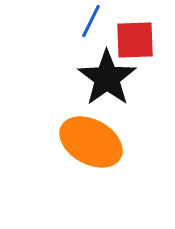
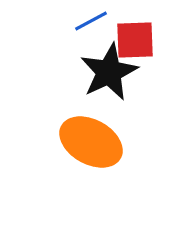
blue line: rotated 36 degrees clockwise
black star: moved 2 px right, 6 px up; rotated 10 degrees clockwise
